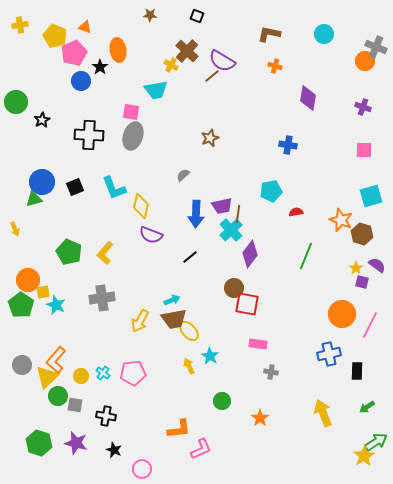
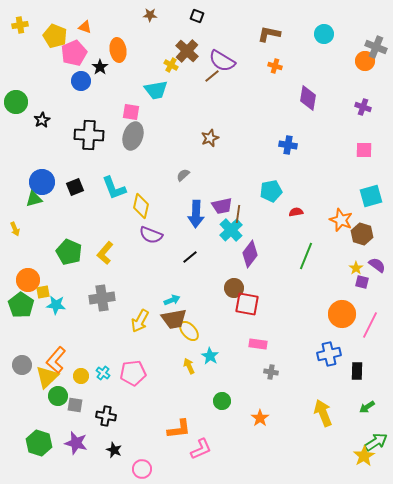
cyan star at (56, 305): rotated 18 degrees counterclockwise
